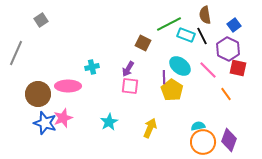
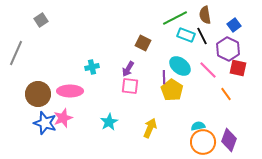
green line: moved 6 px right, 6 px up
pink ellipse: moved 2 px right, 5 px down
